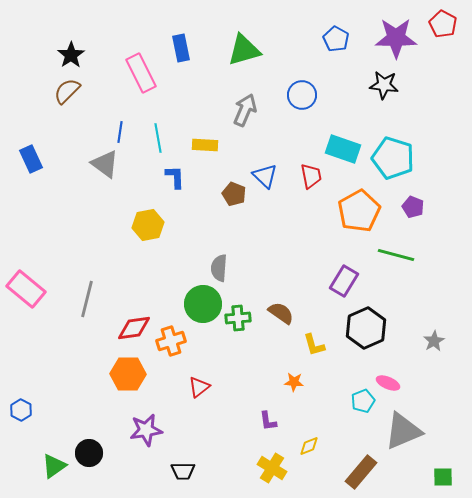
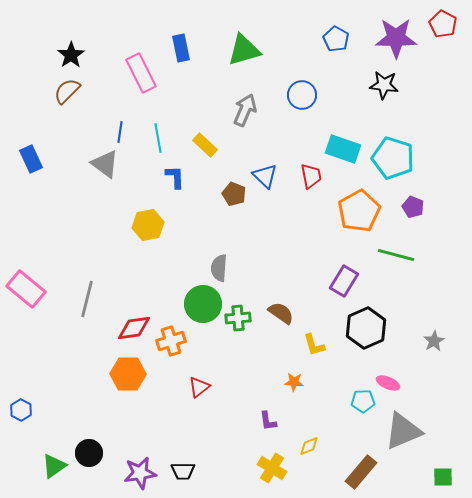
yellow rectangle at (205, 145): rotated 40 degrees clockwise
cyan pentagon at (363, 401): rotated 20 degrees clockwise
purple star at (146, 430): moved 6 px left, 43 px down
